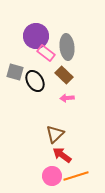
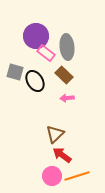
orange line: moved 1 px right
